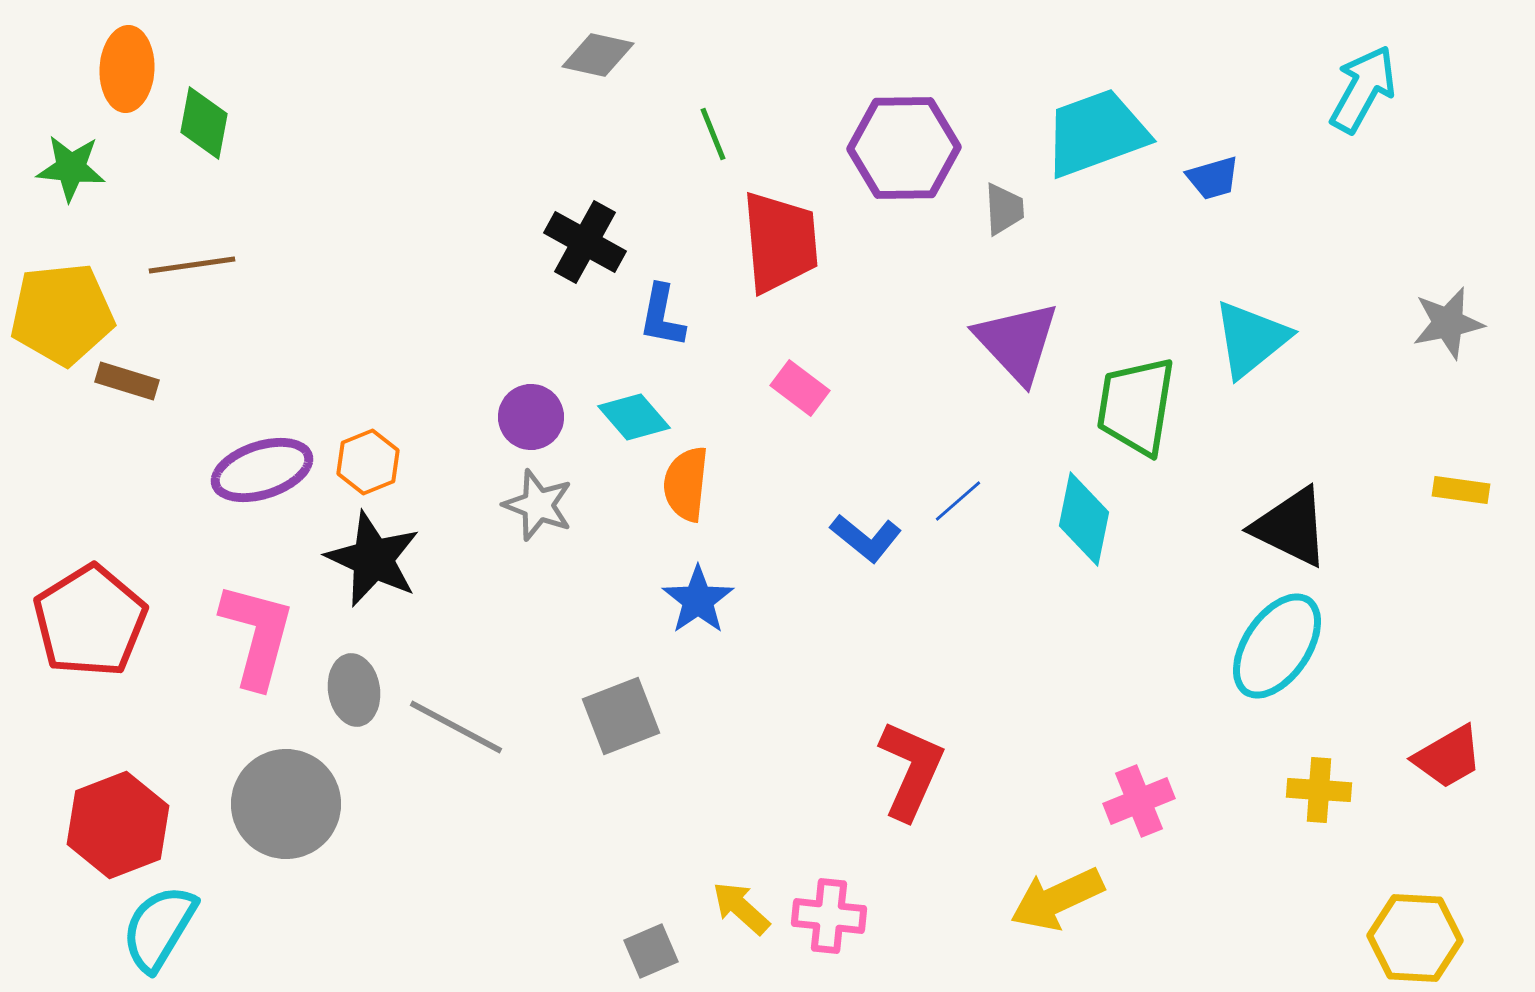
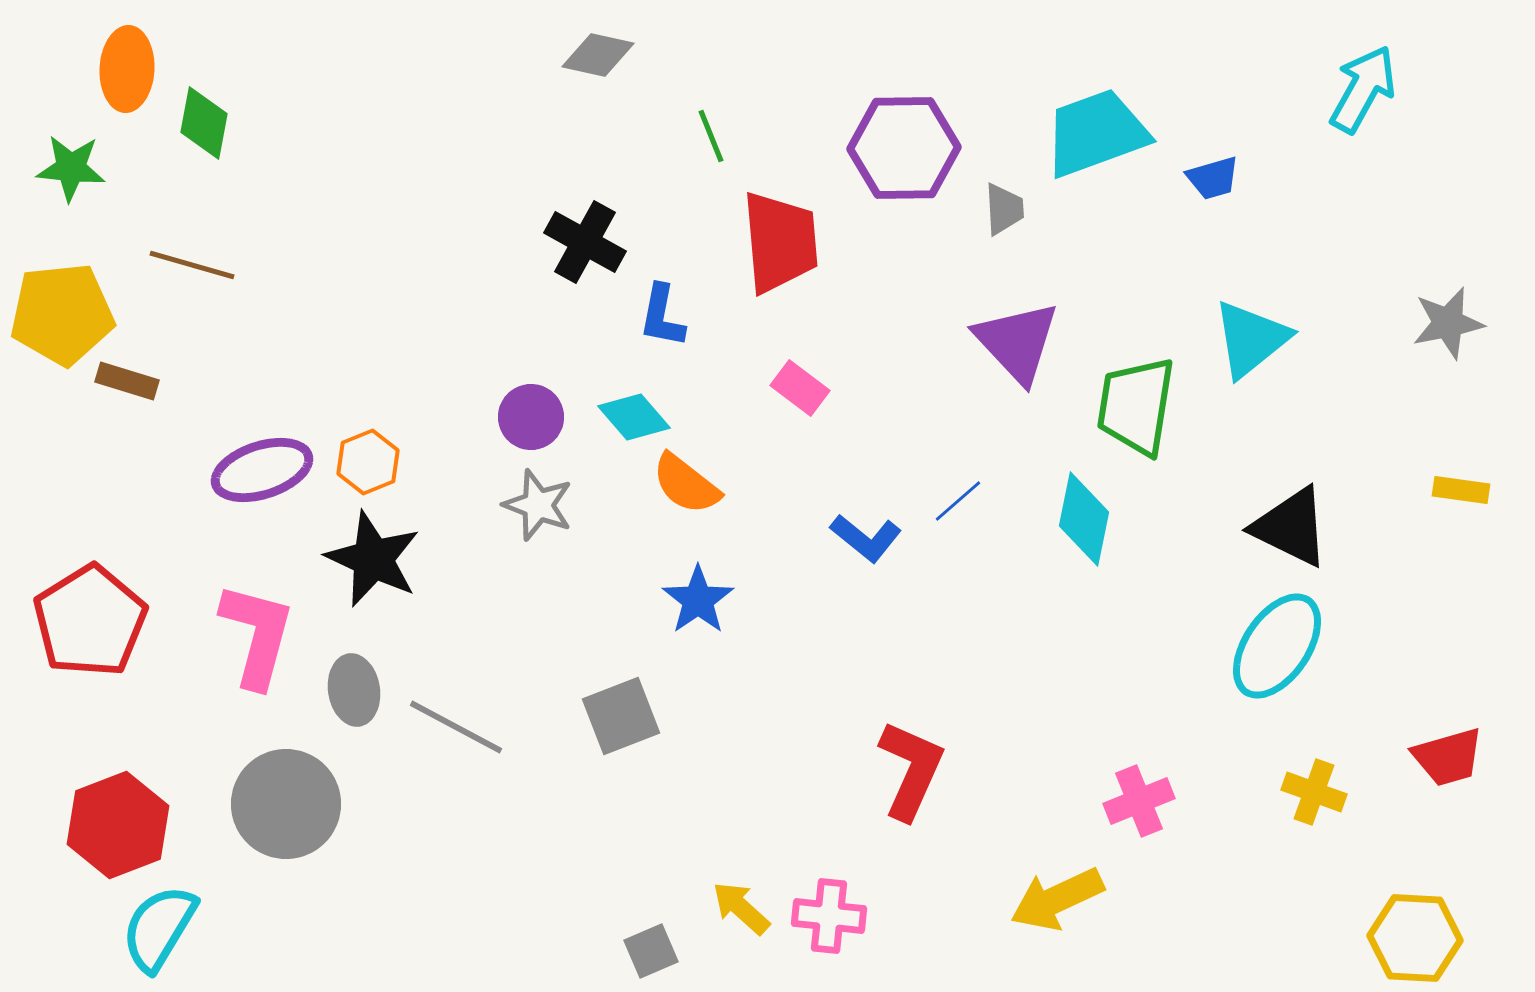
green line at (713, 134): moved 2 px left, 2 px down
brown line at (192, 265): rotated 24 degrees clockwise
orange semicircle at (686, 484): rotated 58 degrees counterclockwise
red trapezoid at (1448, 757): rotated 14 degrees clockwise
yellow cross at (1319, 790): moved 5 px left, 2 px down; rotated 16 degrees clockwise
